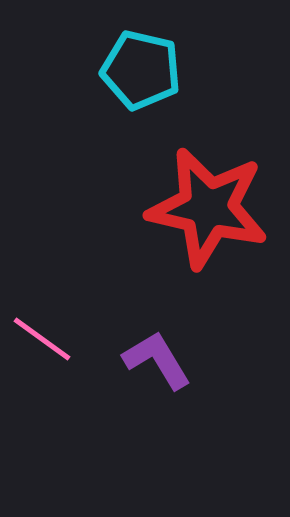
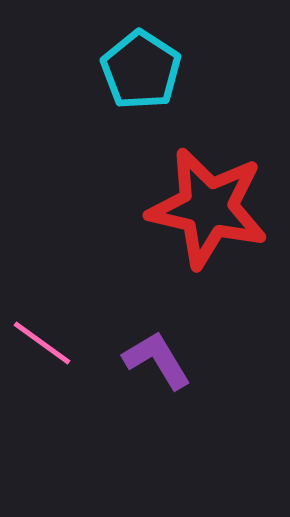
cyan pentagon: rotated 20 degrees clockwise
pink line: moved 4 px down
